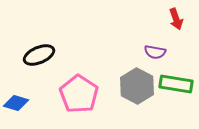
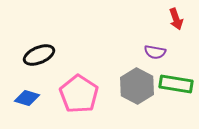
blue diamond: moved 11 px right, 5 px up
